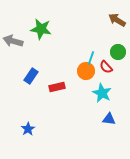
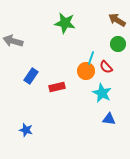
green star: moved 24 px right, 6 px up
green circle: moved 8 px up
blue star: moved 2 px left, 1 px down; rotated 24 degrees counterclockwise
